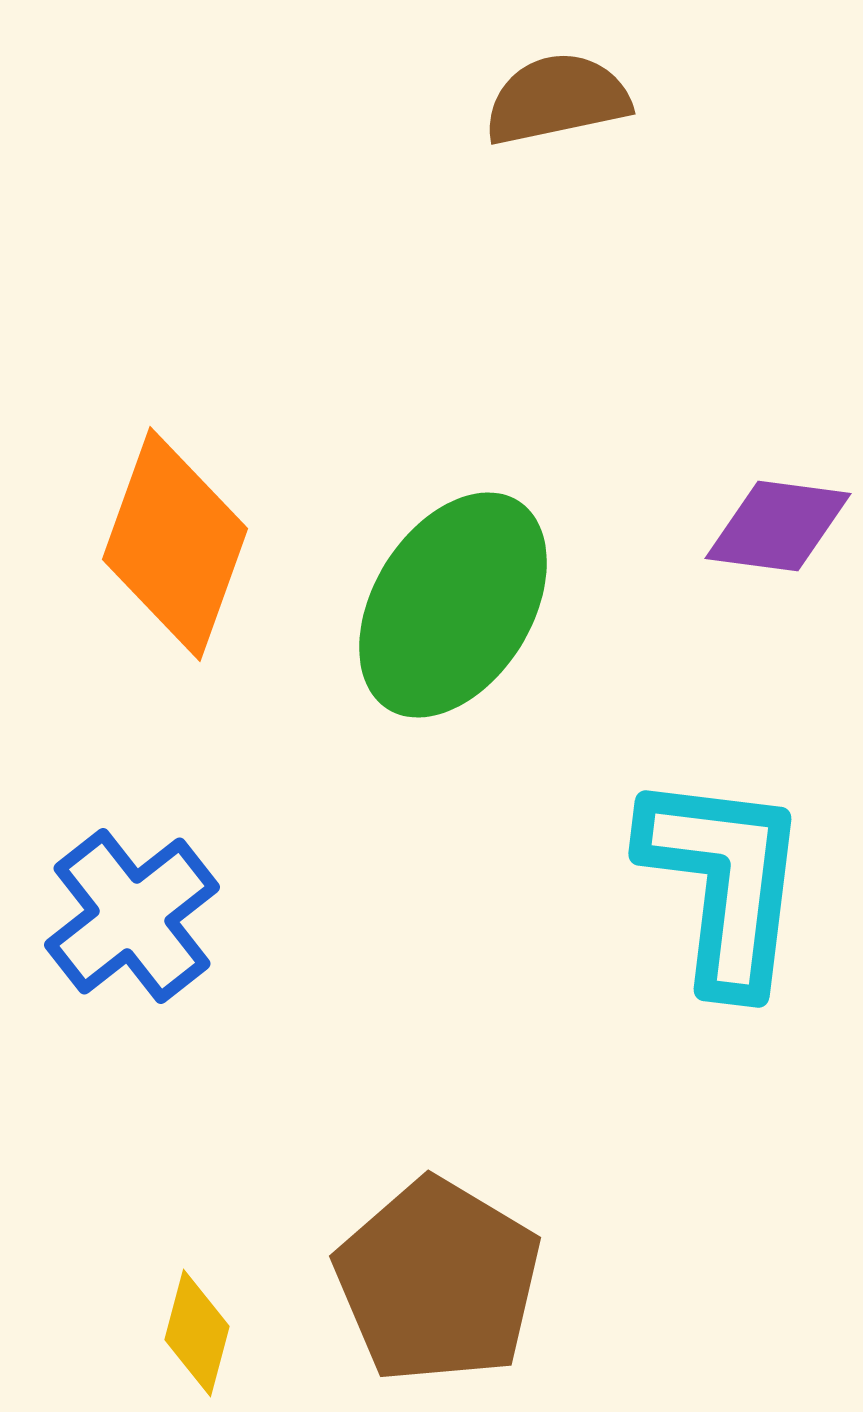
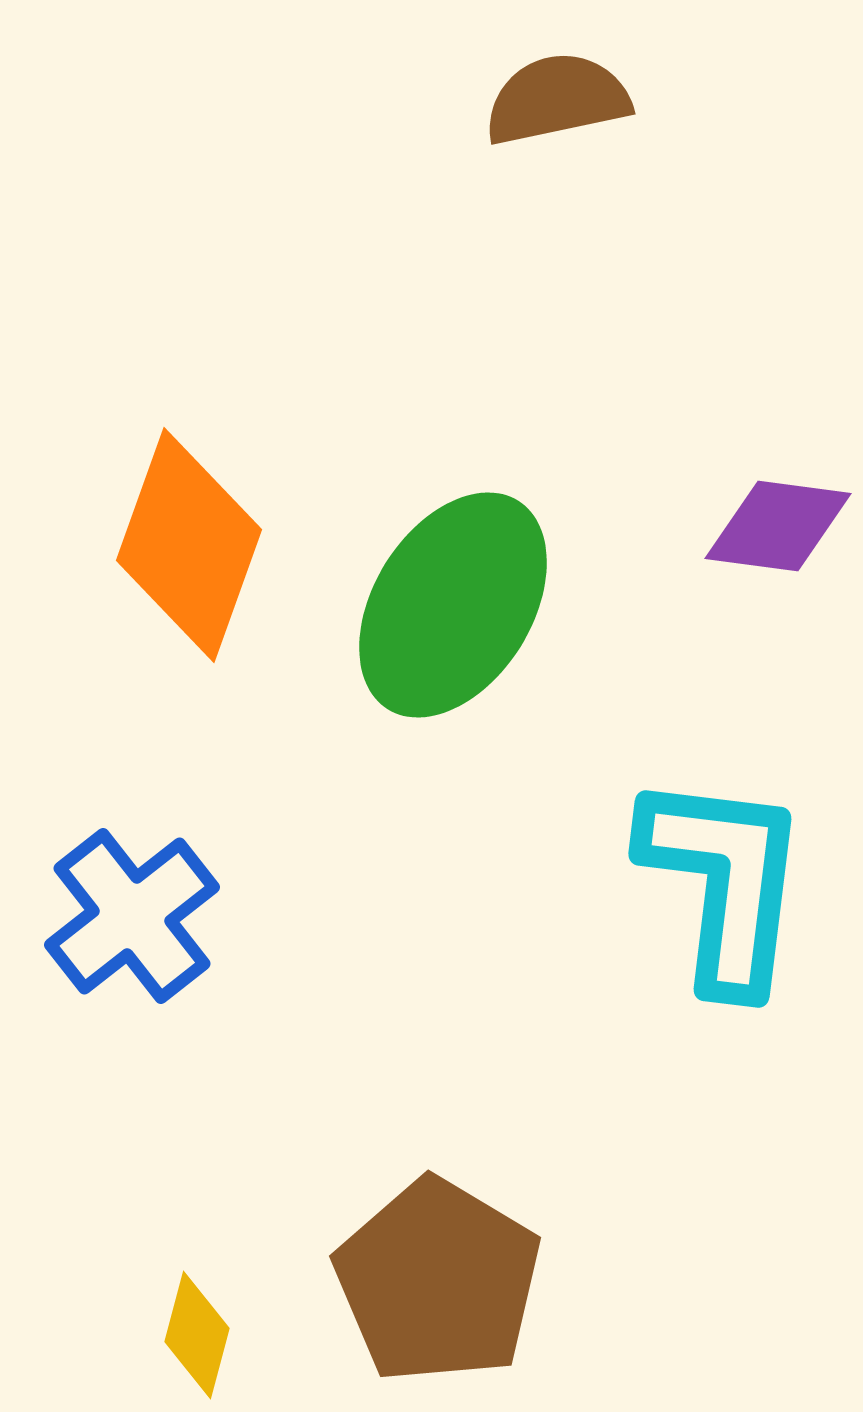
orange diamond: moved 14 px right, 1 px down
yellow diamond: moved 2 px down
